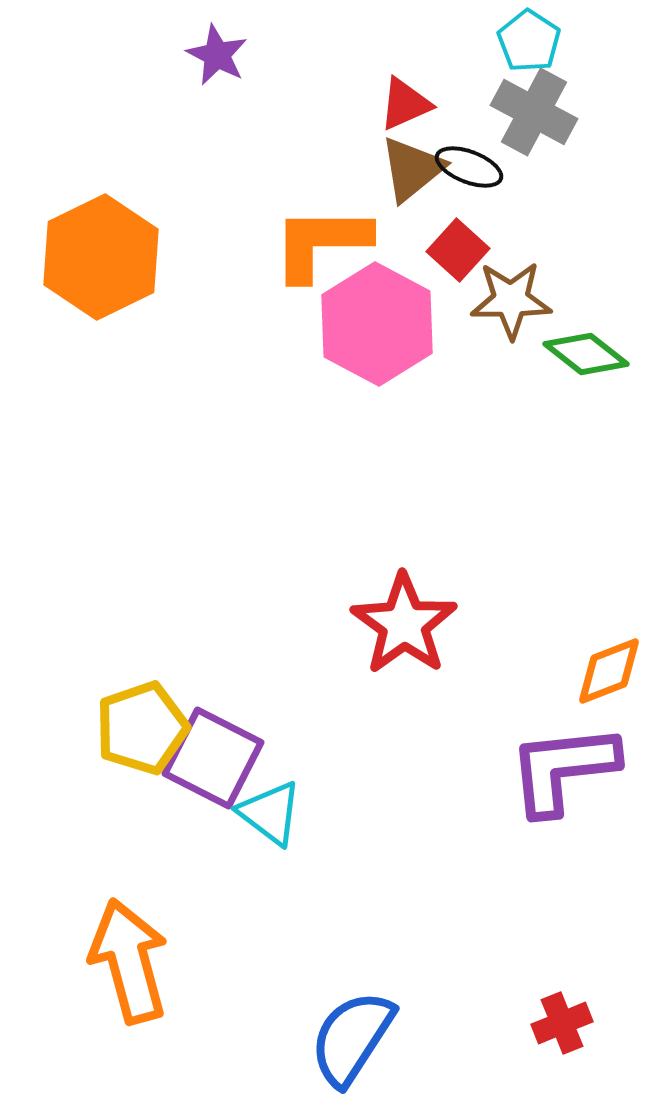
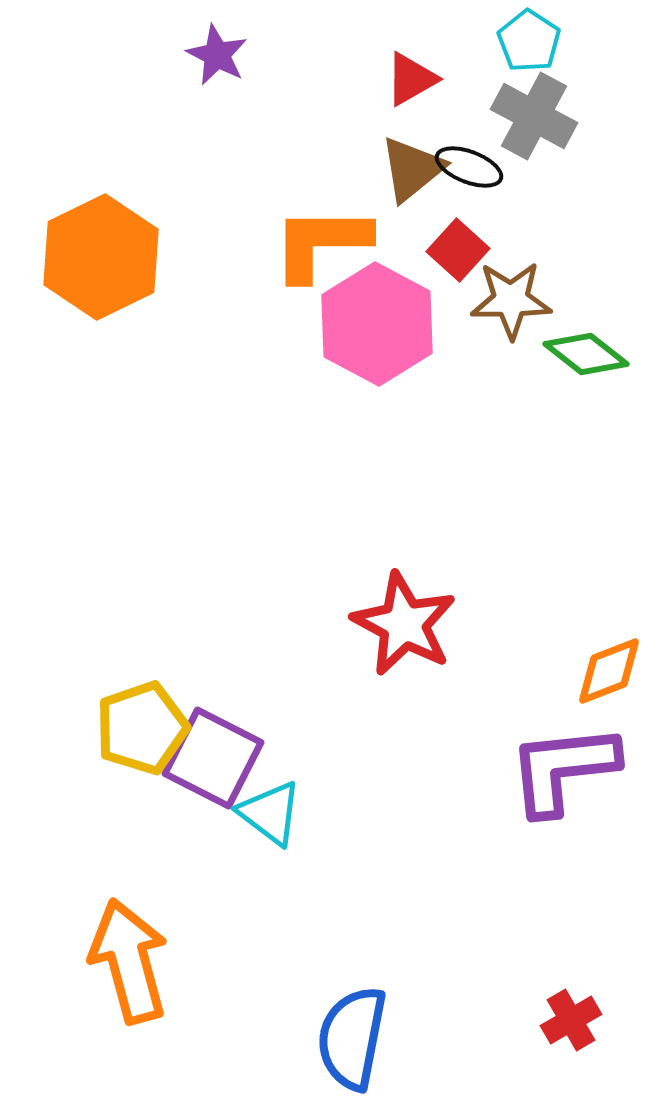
red triangle: moved 6 px right, 25 px up; rotated 6 degrees counterclockwise
gray cross: moved 4 px down
red star: rotated 8 degrees counterclockwise
red cross: moved 9 px right, 3 px up; rotated 8 degrees counterclockwise
blue semicircle: rotated 22 degrees counterclockwise
